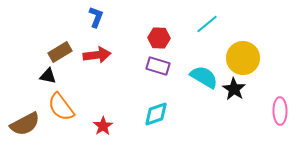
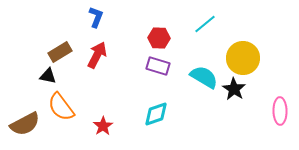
cyan line: moved 2 px left
red arrow: rotated 56 degrees counterclockwise
